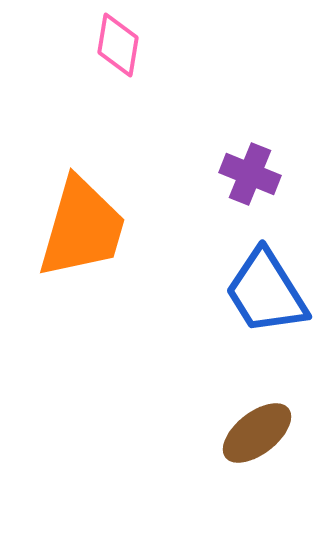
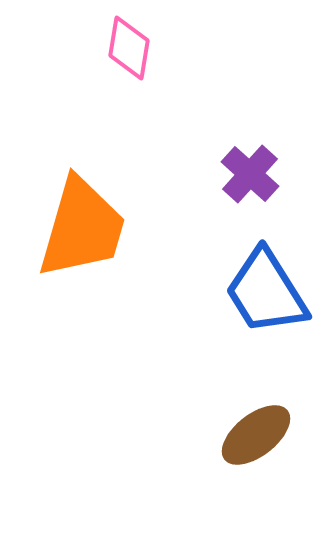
pink diamond: moved 11 px right, 3 px down
purple cross: rotated 20 degrees clockwise
brown ellipse: moved 1 px left, 2 px down
